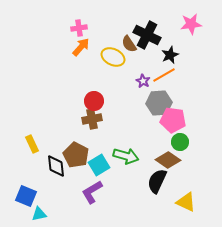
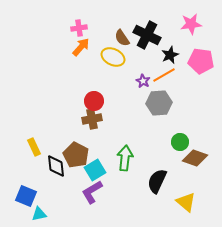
brown semicircle: moved 7 px left, 6 px up
pink pentagon: moved 28 px right, 59 px up
yellow rectangle: moved 2 px right, 3 px down
green arrow: moved 1 px left, 2 px down; rotated 100 degrees counterclockwise
brown diamond: moved 27 px right, 2 px up; rotated 15 degrees counterclockwise
cyan square: moved 4 px left, 5 px down
yellow triangle: rotated 15 degrees clockwise
